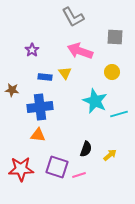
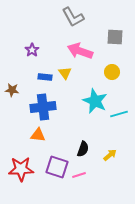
blue cross: moved 3 px right
black semicircle: moved 3 px left
